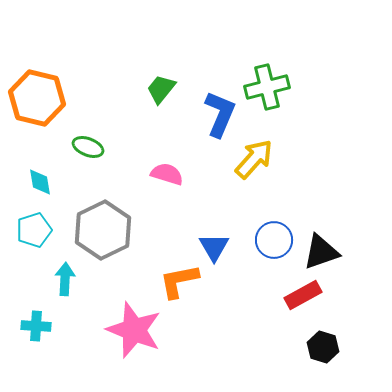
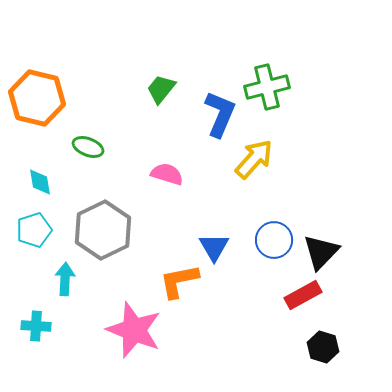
black triangle: rotated 27 degrees counterclockwise
